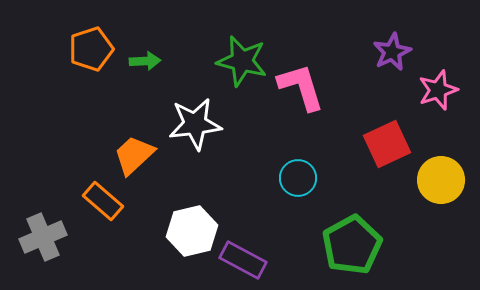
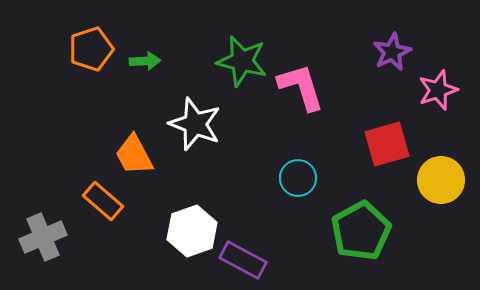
white star: rotated 28 degrees clockwise
red square: rotated 9 degrees clockwise
orange trapezoid: rotated 75 degrees counterclockwise
white hexagon: rotated 6 degrees counterclockwise
green pentagon: moved 9 px right, 14 px up
